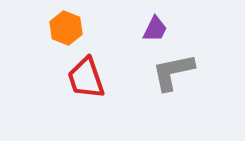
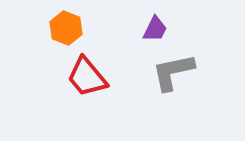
red trapezoid: moved 1 px right, 1 px up; rotated 21 degrees counterclockwise
